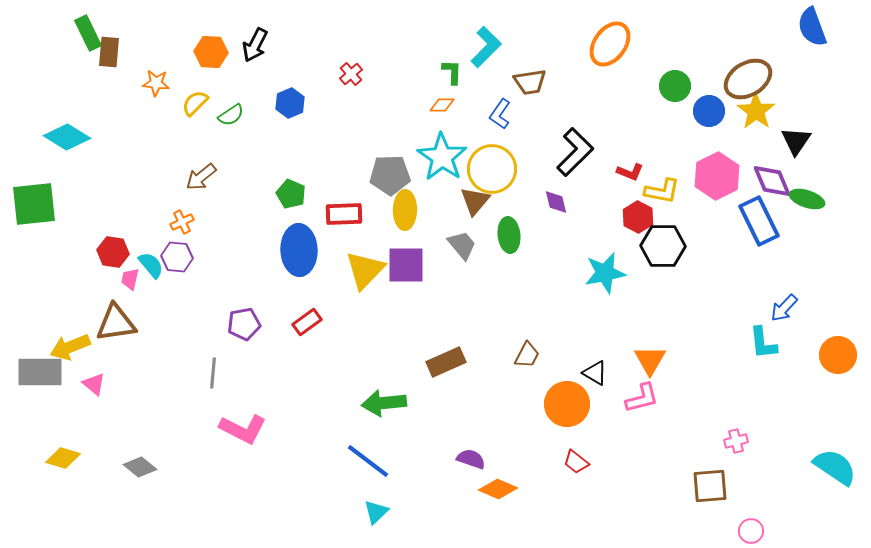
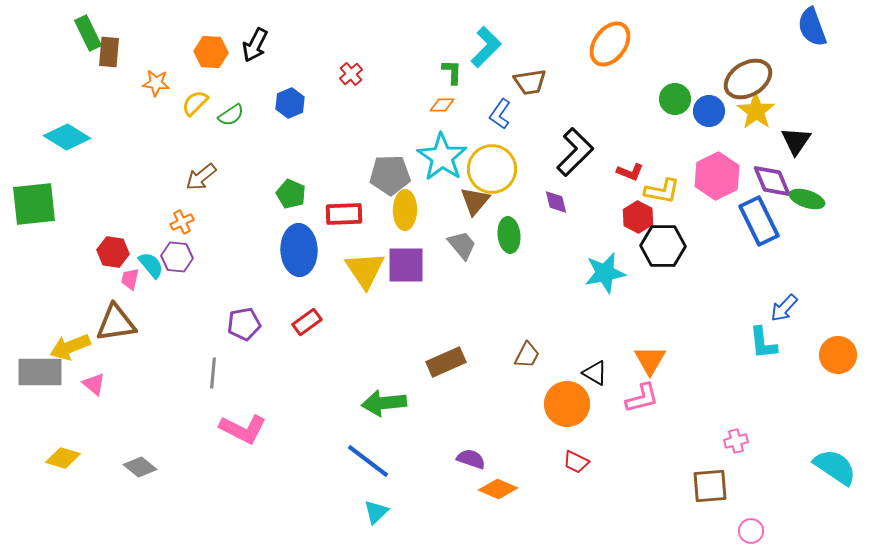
green circle at (675, 86): moved 13 px down
yellow triangle at (365, 270): rotated 18 degrees counterclockwise
red trapezoid at (576, 462): rotated 12 degrees counterclockwise
